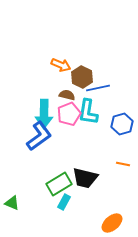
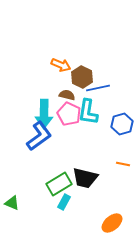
pink pentagon: rotated 25 degrees counterclockwise
